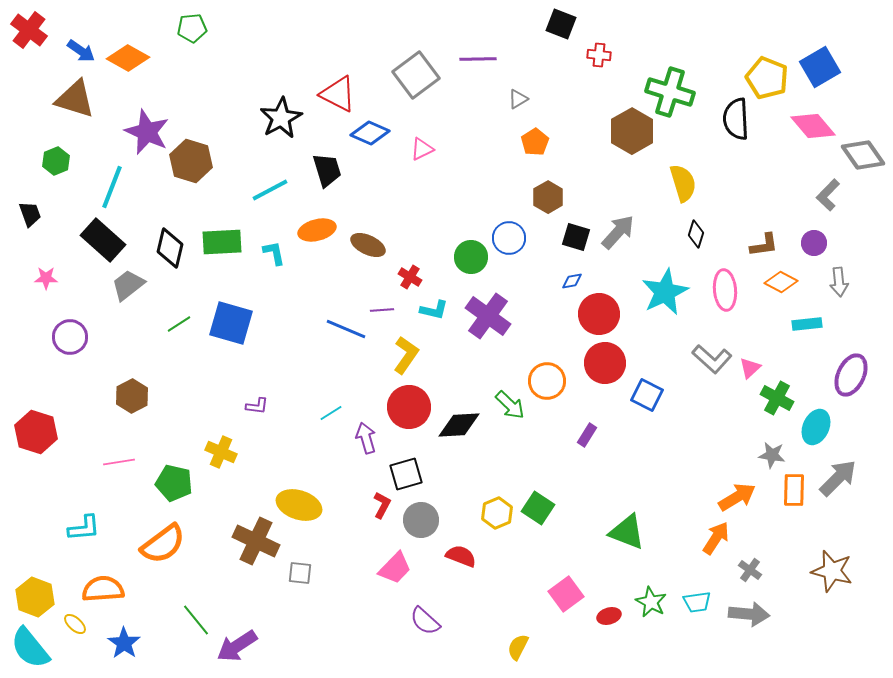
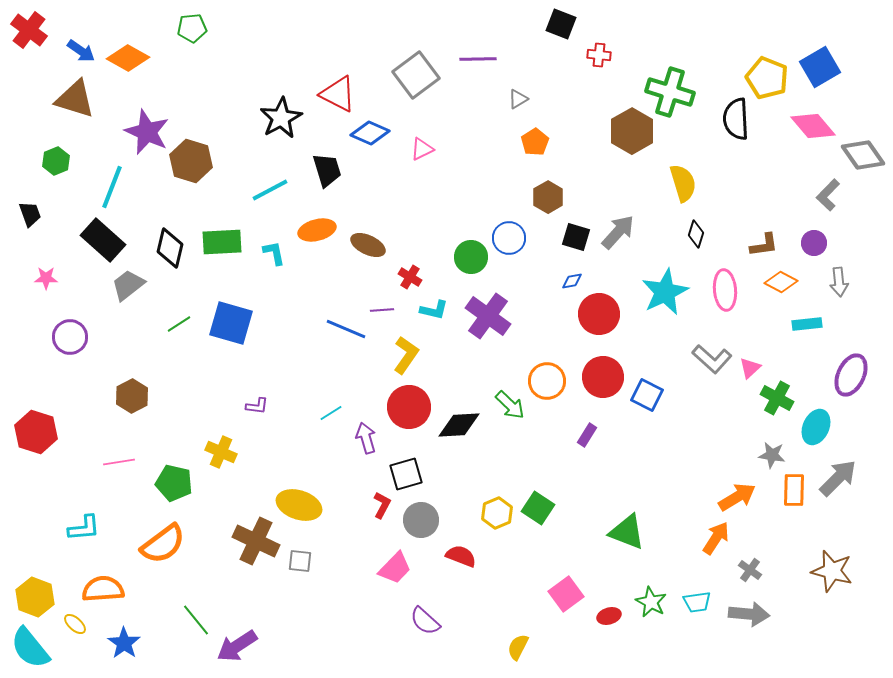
red circle at (605, 363): moved 2 px left, 14 px down
gray square at (300, 573): moved 12 px up
